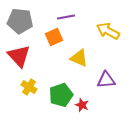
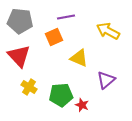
purple triangle: rotated 36 degrees counterclockwise
green pentagon: rotated 15 degrees clockwise
